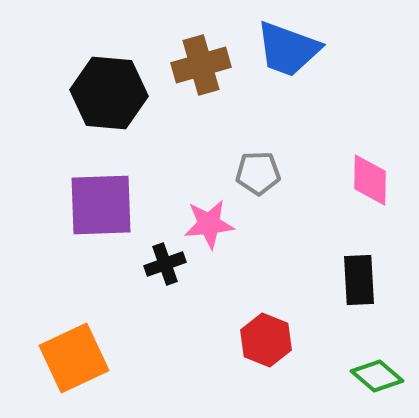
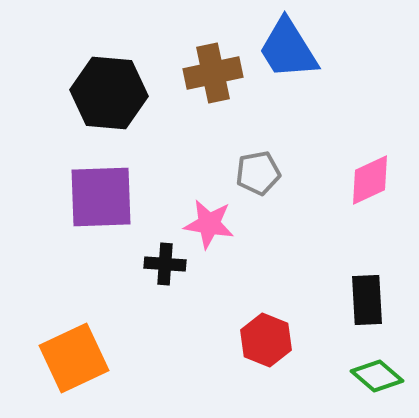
blue trapezoid: rotated 38 degrees clockwise
brown cross: moved 12 px right, 8 px down; rotated 4 degrees clockwise
gray pentagon: rotated 9 degrees counterclockwise
pink diamond: rotated 64 degrees clockwise
purple square: moved 8 px up
pink star: rotated 15 degrees clockwise
black cross: rotated 24 degrees clockwise
black rectangle: moved 8 px right, 20 px down
